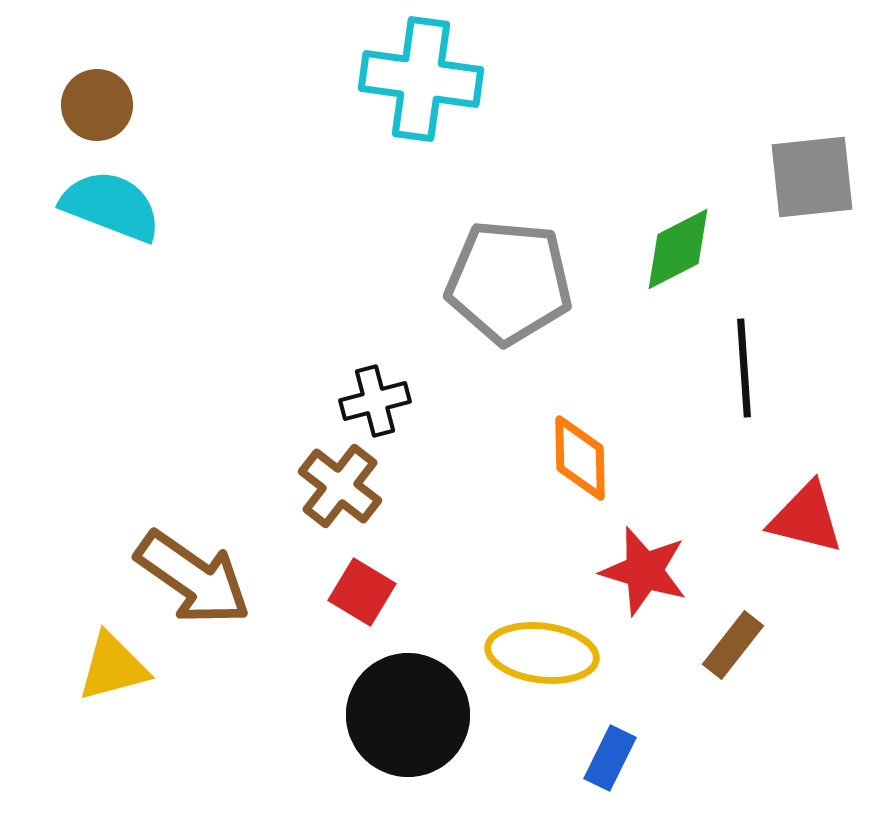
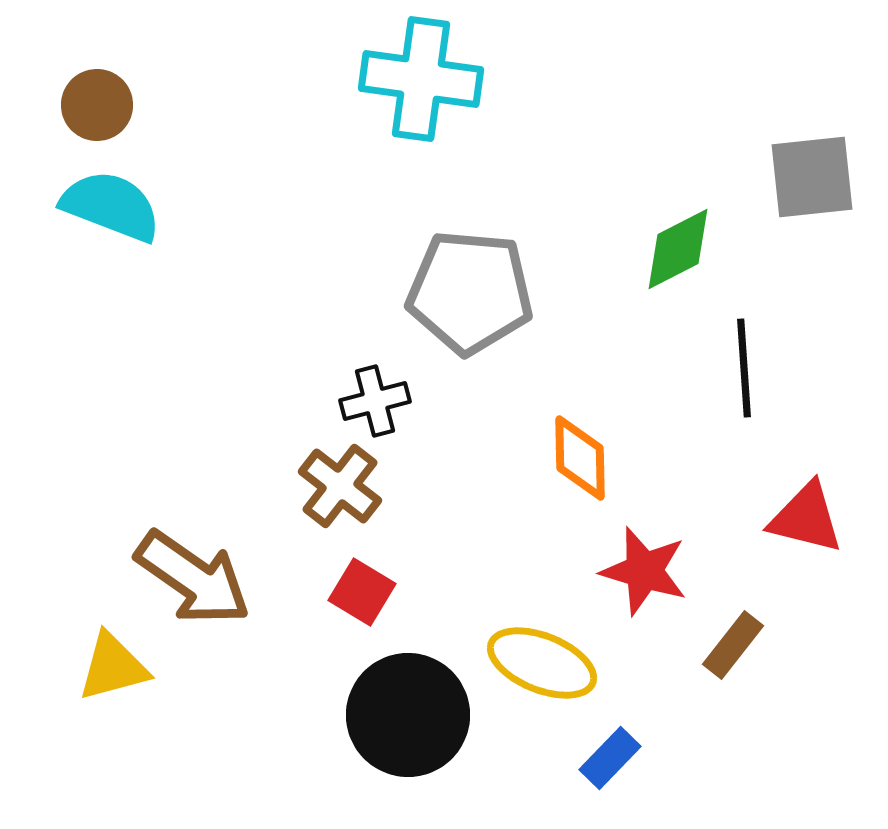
gray pentagon: moved 39 px left, 10 px down
yellow ellipse: moved 10 px down; rotated 15 degrees clockwise
blue rectangle: rotated 18 degrees clockwise
